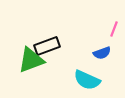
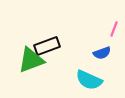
cyan semicircle: moved 2 px right
